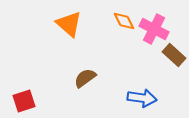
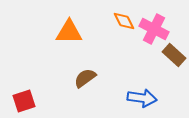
orange triangle: moved 8 px down; rotated 40 degrees counterclockwise
